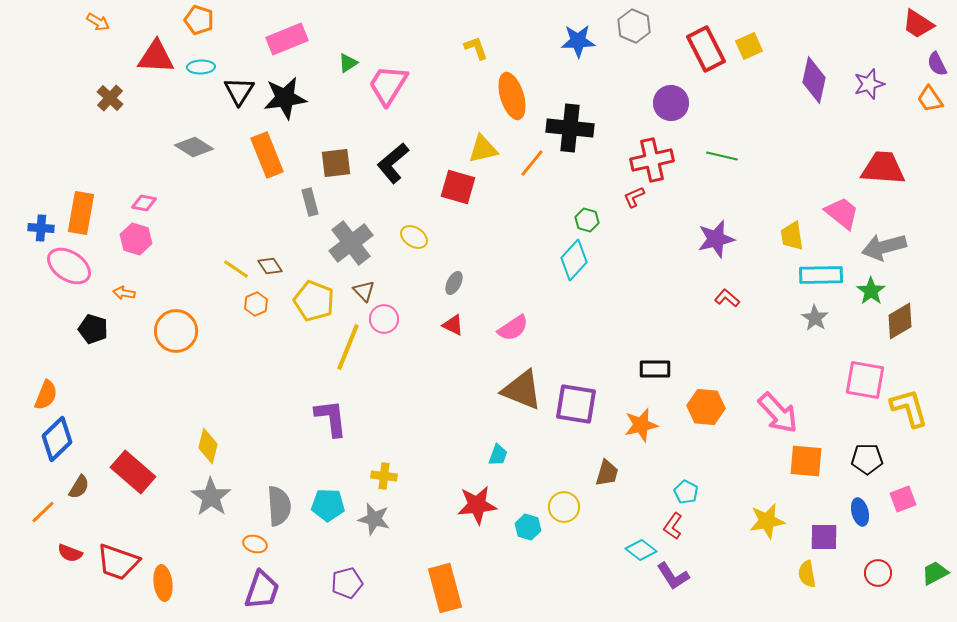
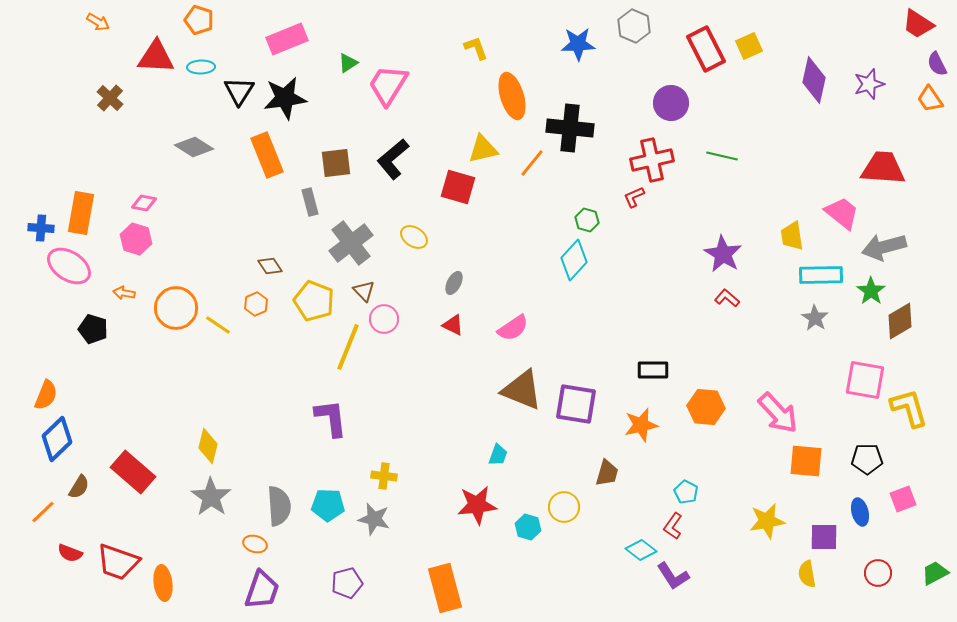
blue star at (578, 41): moved 3 px down
black L-shape at (393, 163): moved 4 px up
purple star at (716, 239): moved 7 px right, 15 px down; rotated 27 degrees counterclockwise
yellow line at (236, 269): moved 18 px left, 56 px down
orange circle at (176, 331): moved 23 px up
black rectangle at (655, 369): moved 2 px left, 1 px down
